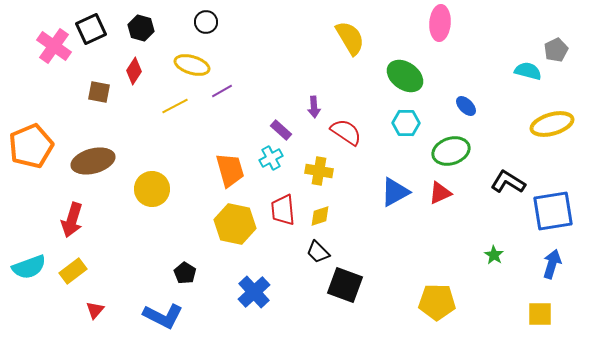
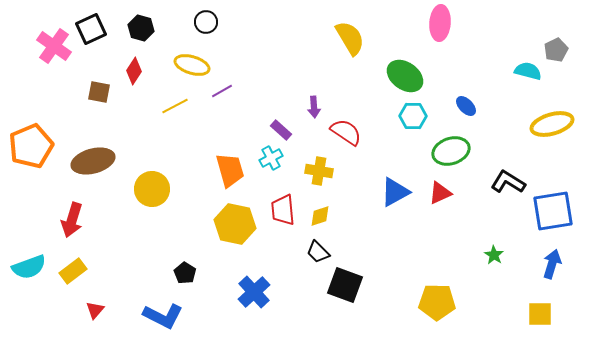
cyan hexagon at (406, 123): moved 7 px right, 7 px up
